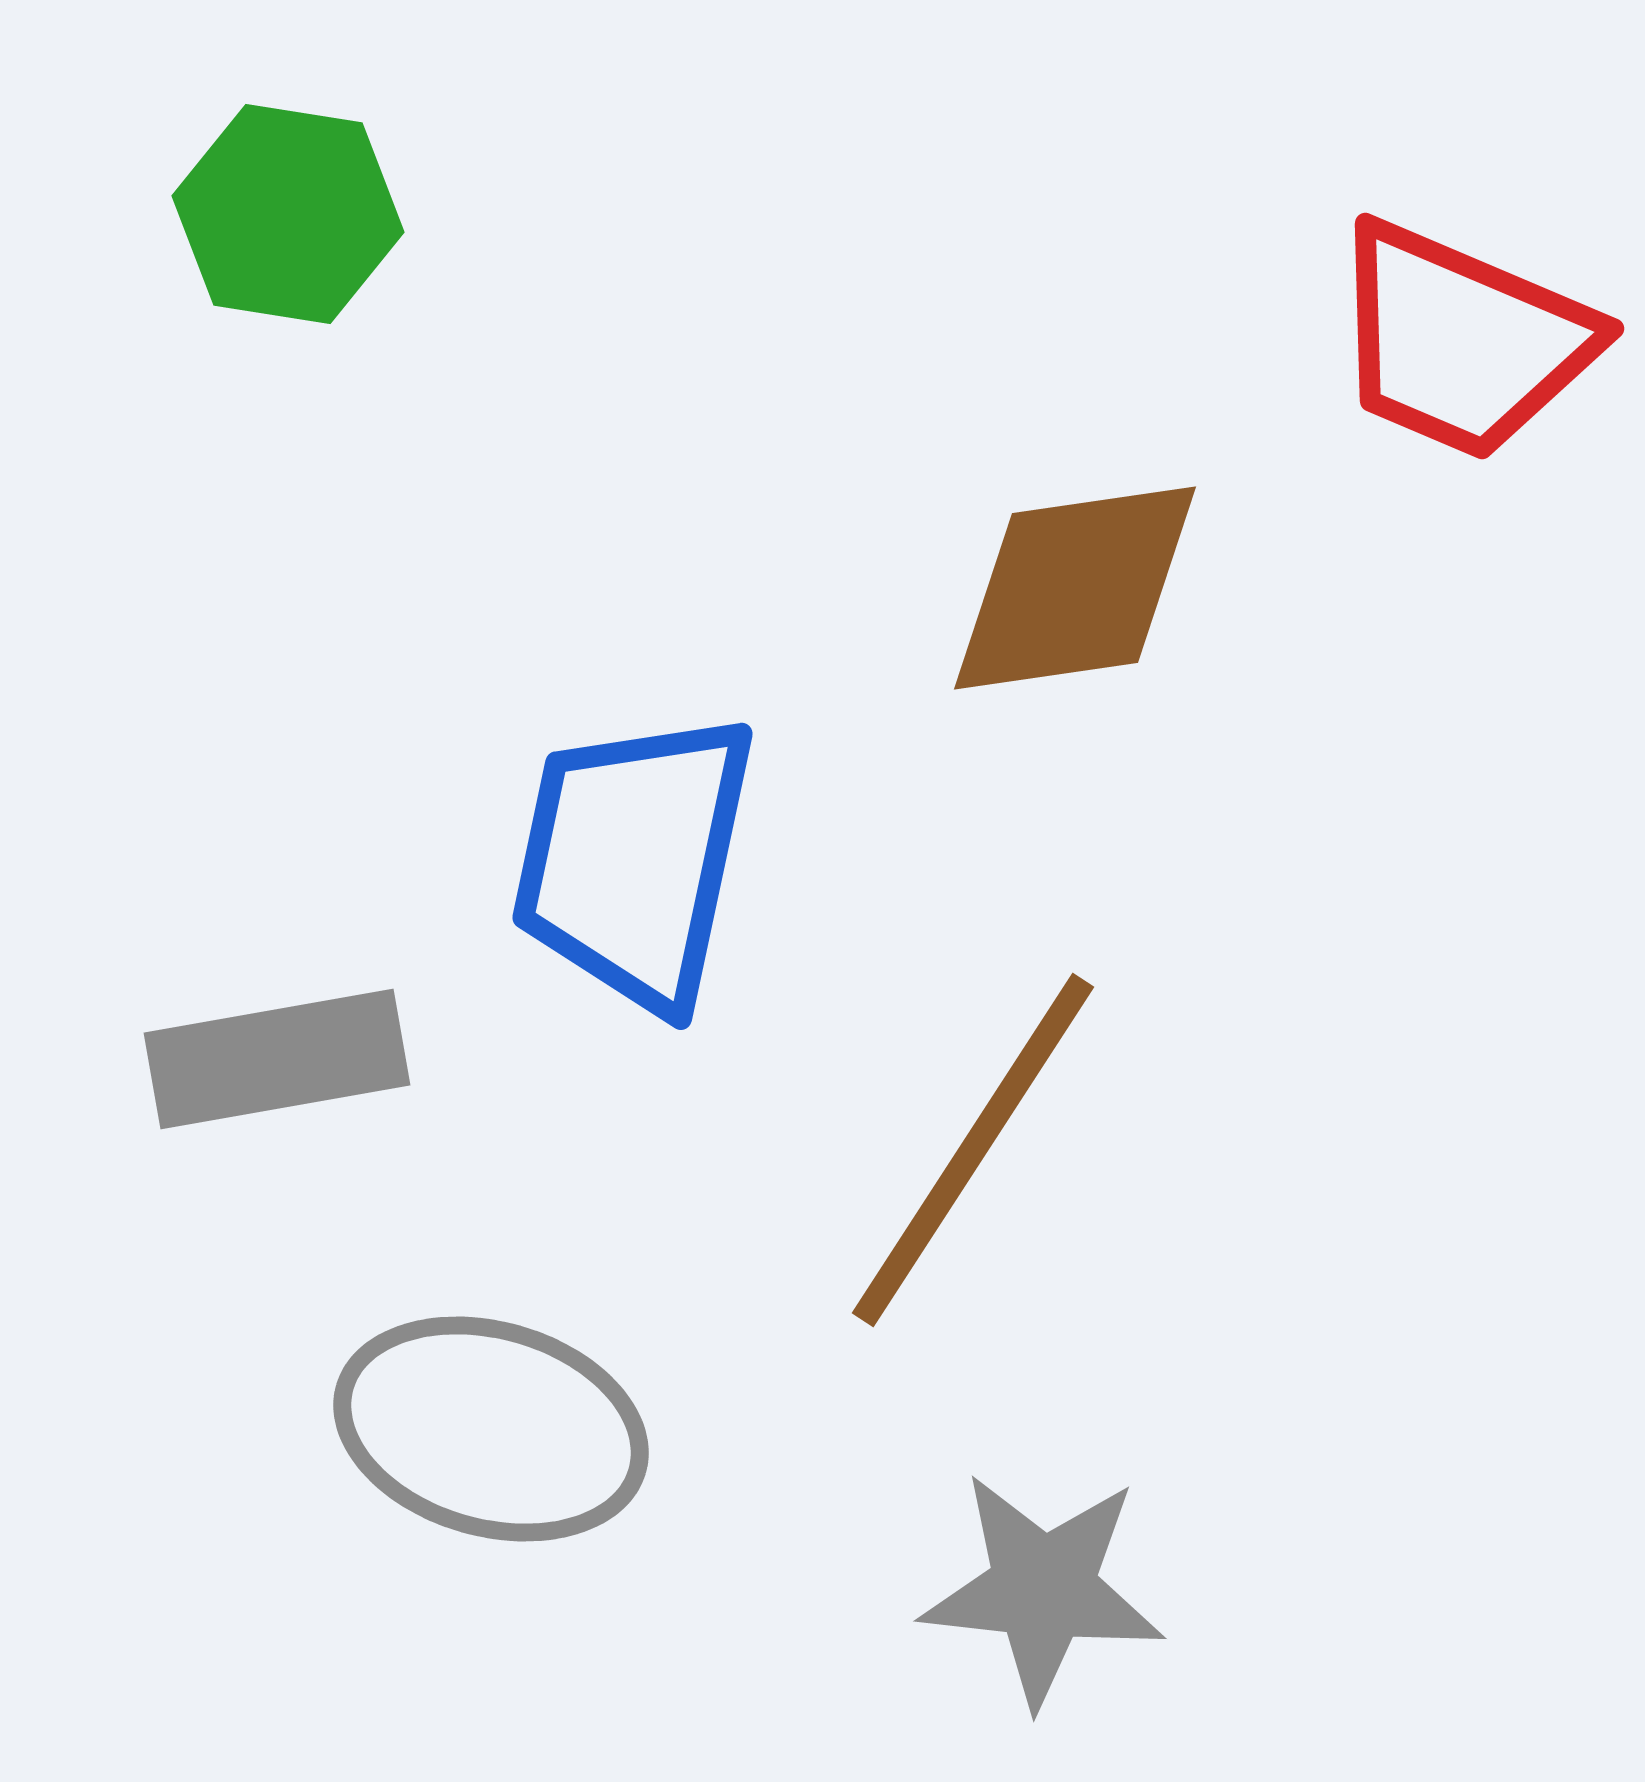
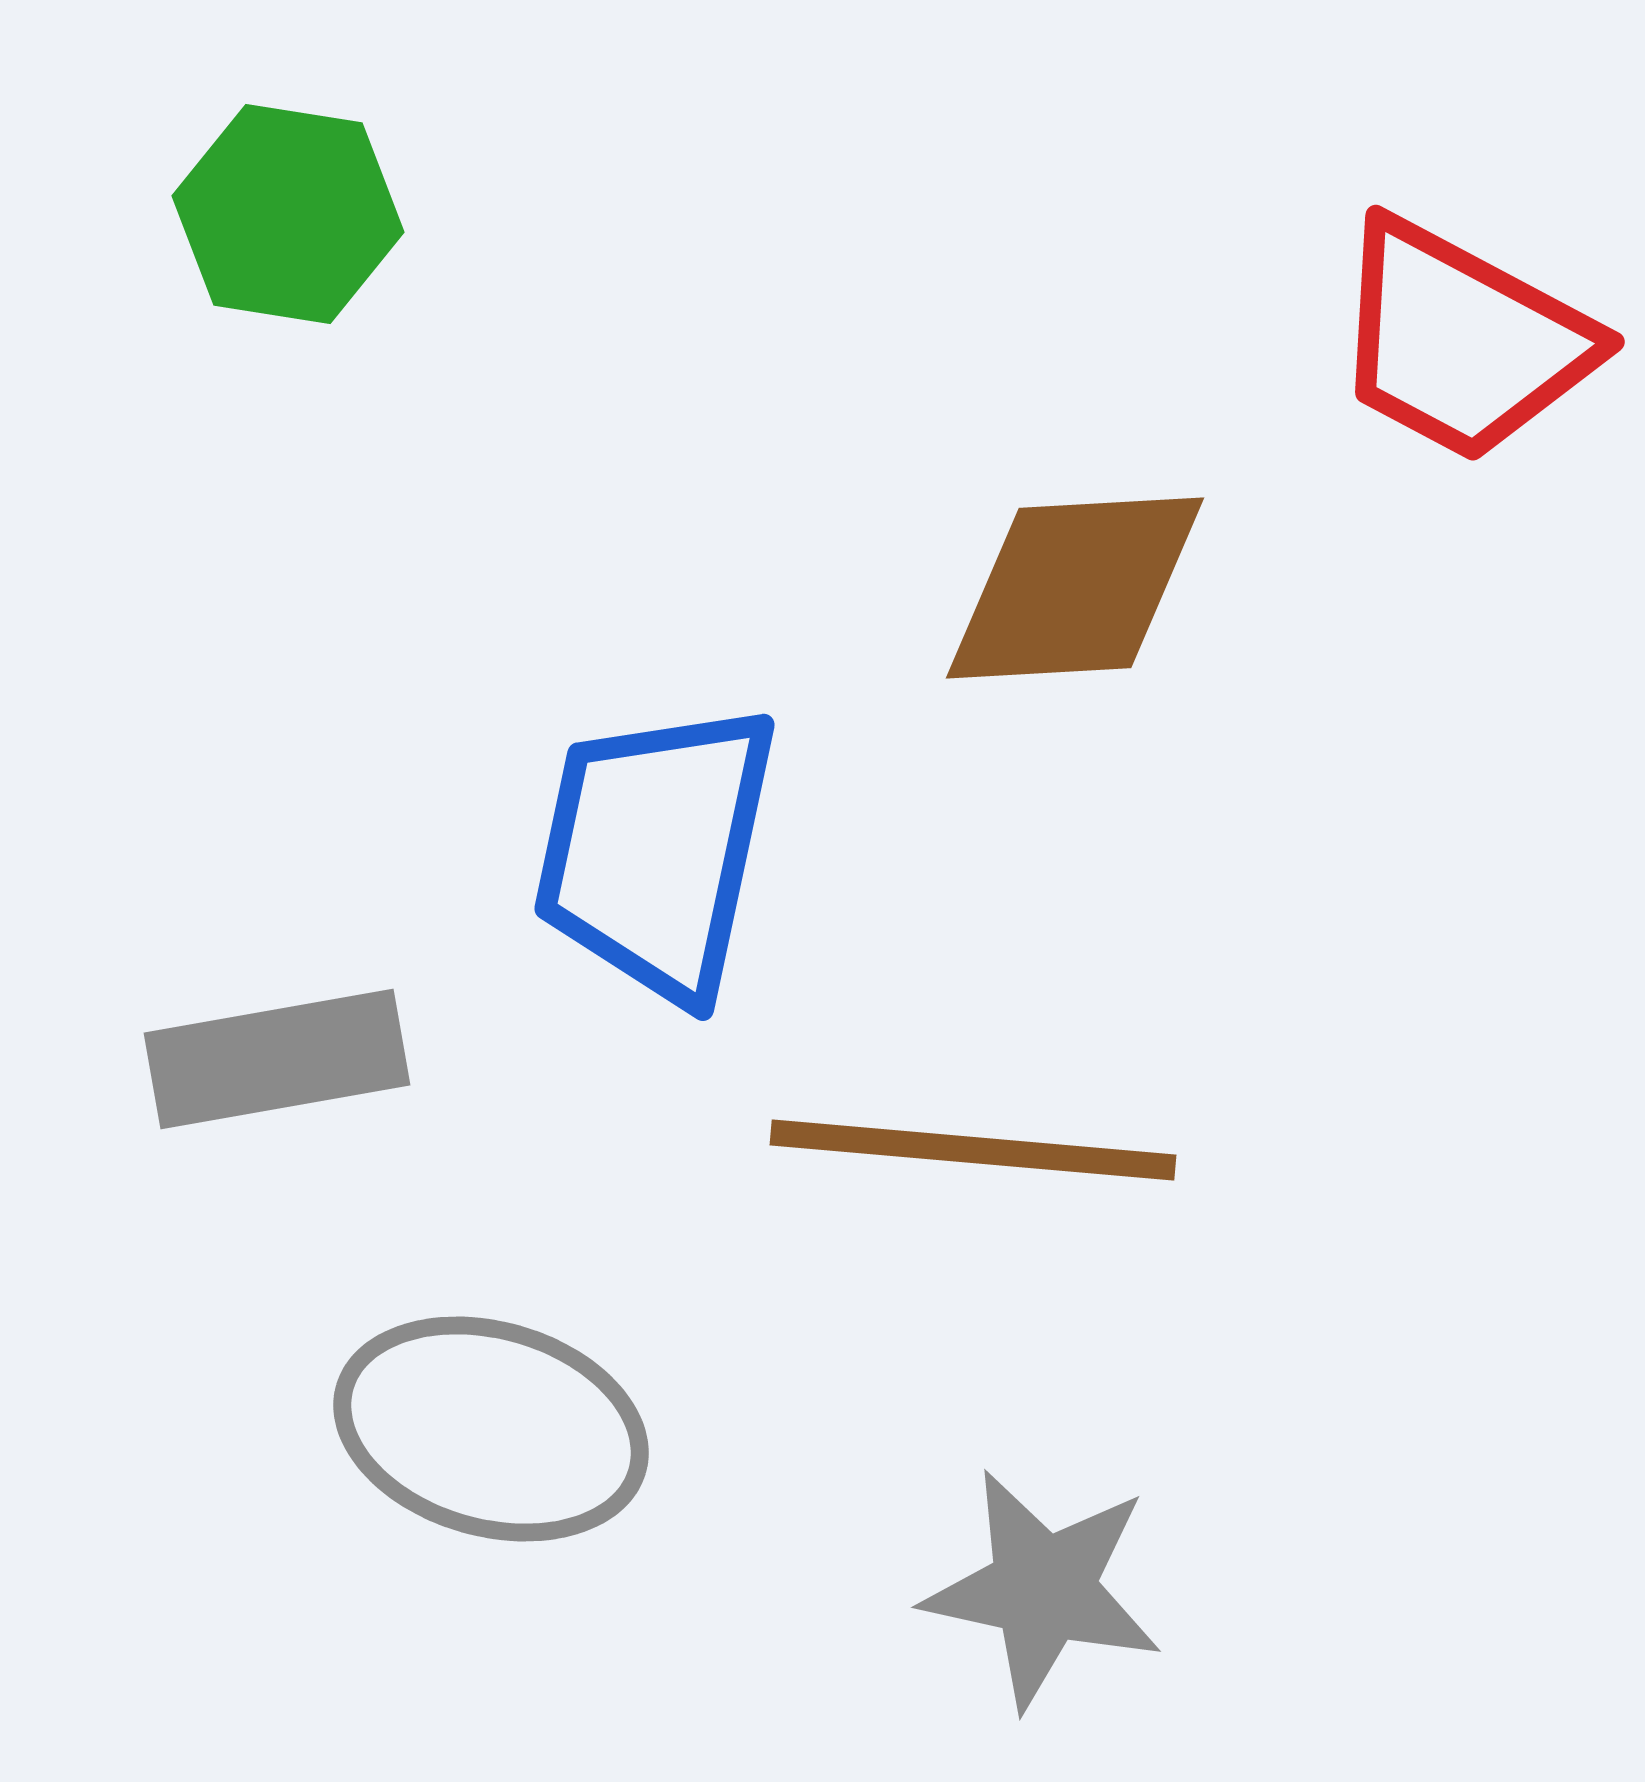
red trapezoid: rotated 5 degrees clockwise
brown diamond: rotated 5 degrees clockwise
blue trapezoid: moved 22 px right, 9 px up
brown line: rotated 62 degrees clockwise
gray star: rotated 6 degrees clockwise
